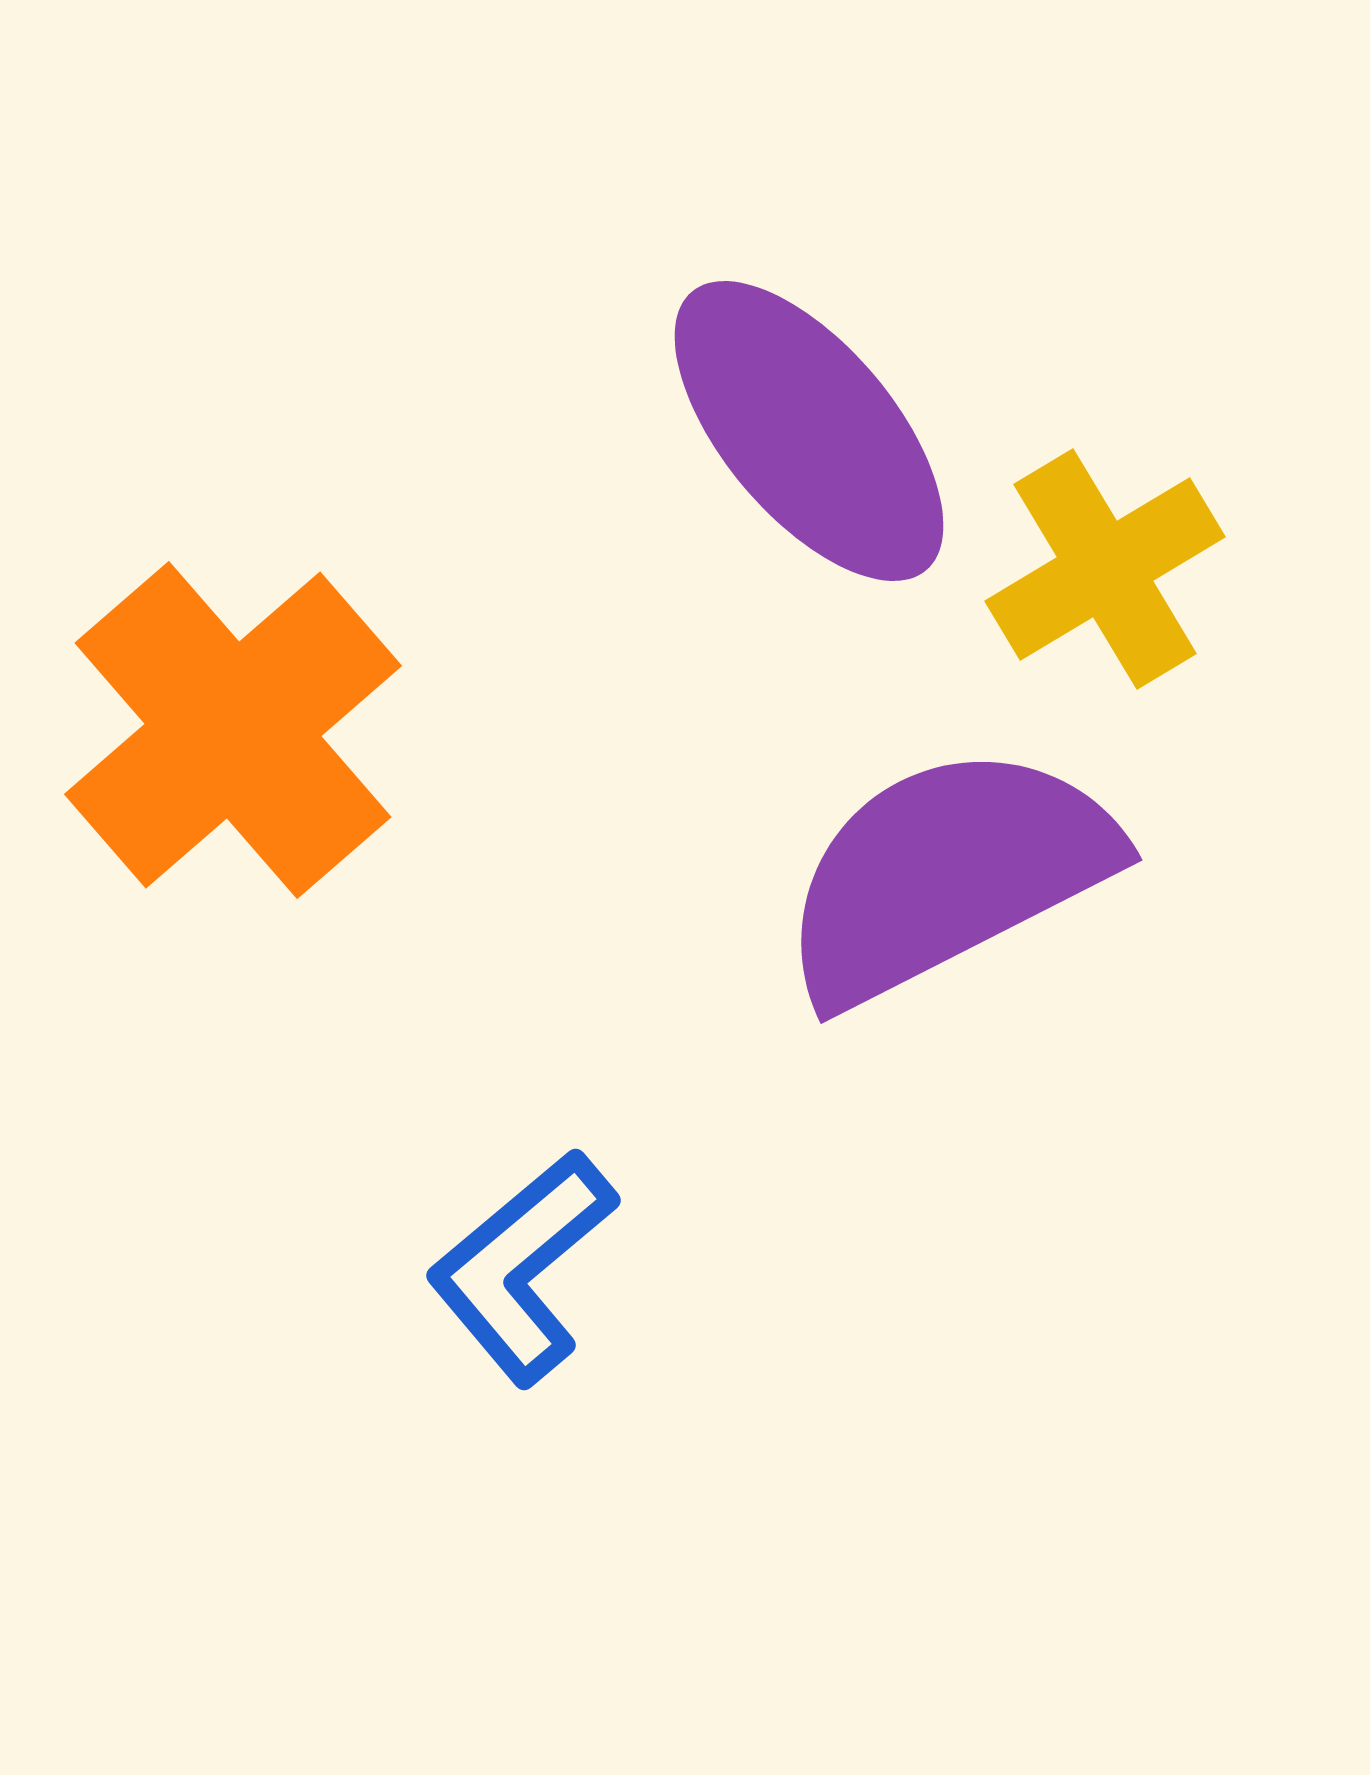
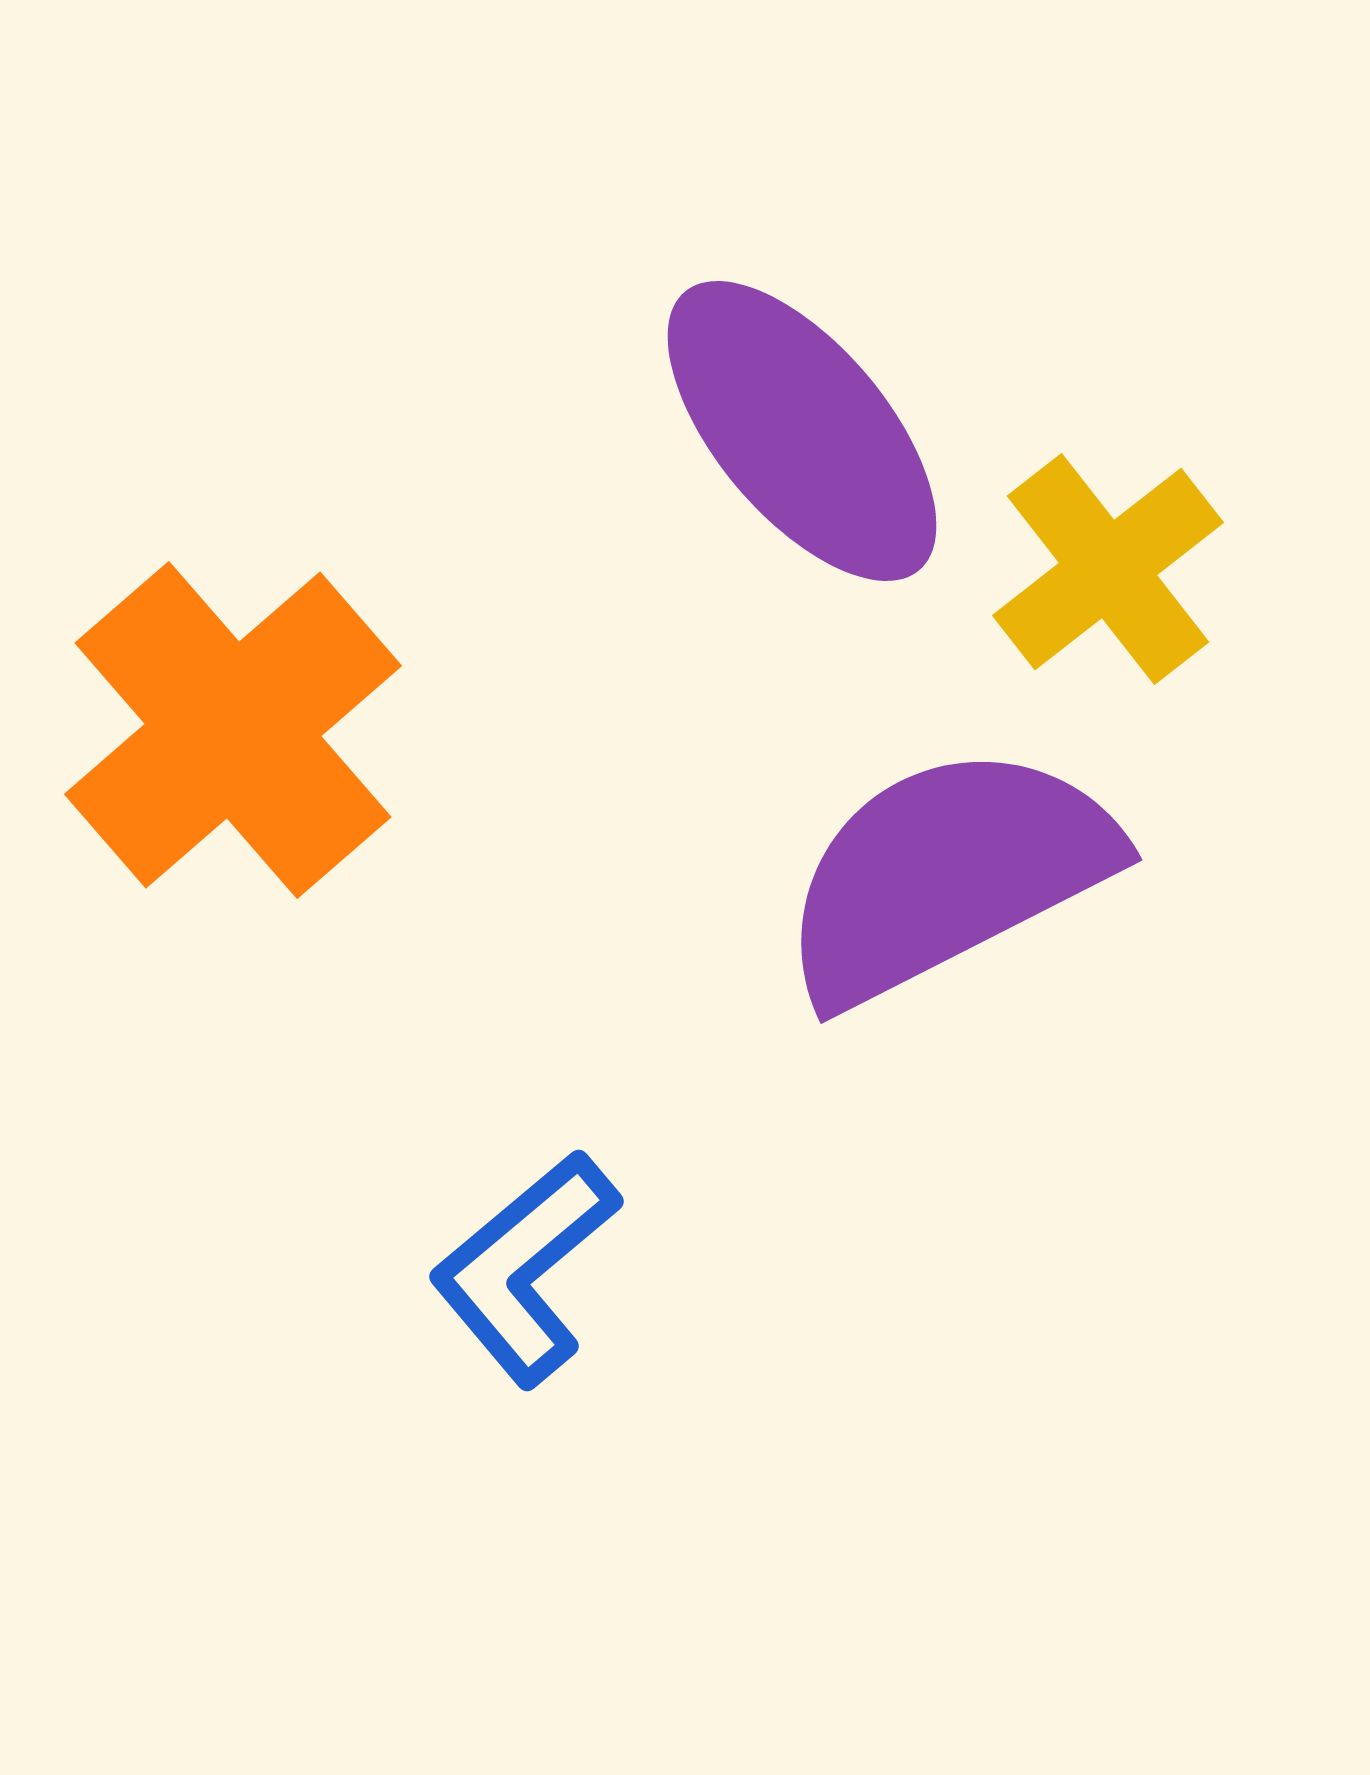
purple ellipse: moved 7 px left
yellow cross: moved 3 px right; rotated 7 degrees counterclockwise
blue L-shape: moved 3 px right, 1 px down
